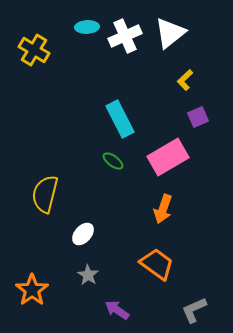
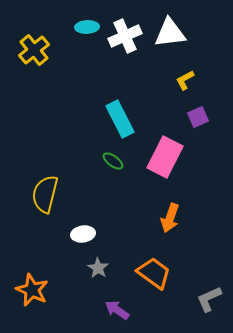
white triangle: rotated 32 degrees clockwise
yellow cross: rotated 20 degrees clockwise
yellow L-shape: rotated 15 degrees clockwise
pink rectangle: moved 3 px left; rotated 33 degrees counterclockwise
orange arrow: moved 7 px right, 9 px down
white ellipse: rotated 40 degrees clockwise
orange trapezoid: moved 3 px left, 9 px down
gray star: moved 10 px right, 7 px up
orange star: rotated 12 degrees counterclockwise
gray L-shape: moved 15 px right, 11 px up
